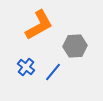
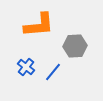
orange L-shape: rotated 24 degrees clockwise
